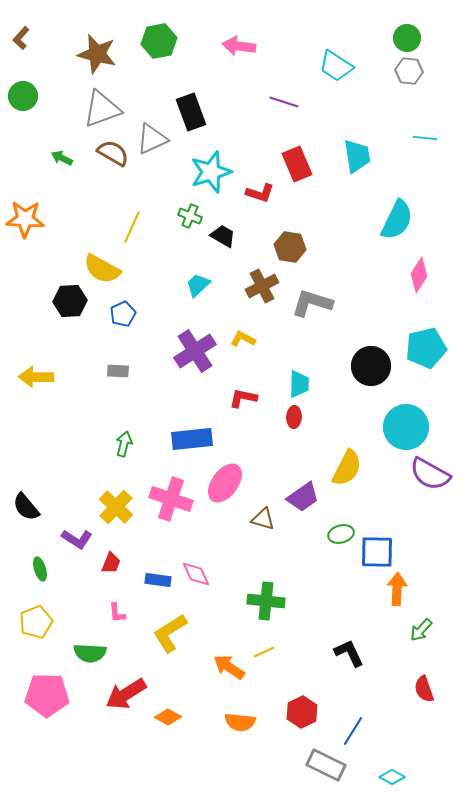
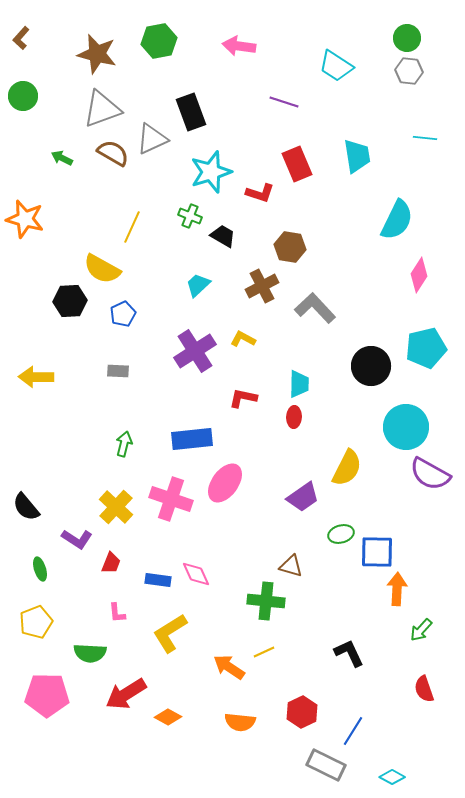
orange star at (25, 219): rotated 12 degrees clockwise
gray L-shape at (312, 303): moved 3 px right, 5 px down; rotated 30 degrees clockwise
brown triangle at (263, 519): moved 28 px right, 47 px down
